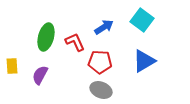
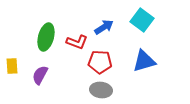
red L-shape: moved 2 px right; rotated 135 degrees clockwise
blue triangle: rotated 15 degrees clockwise
gray ellipse: rotated 15 degrees counterclockwise
